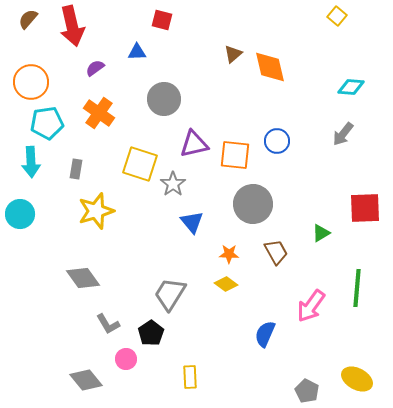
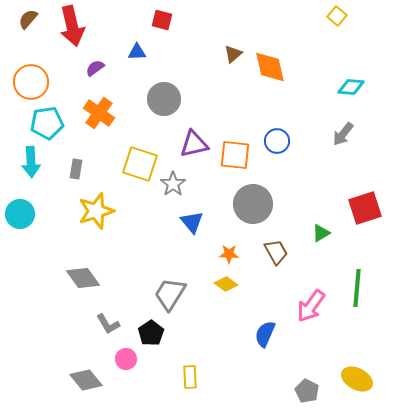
red square at (365, 208): rotated 16 degrees counterclockwise
